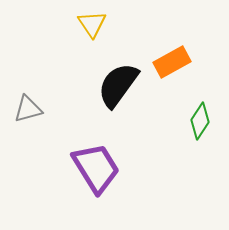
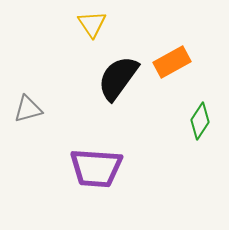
black semicircle: moved 7 px up
purple trapezoid: rotated 126 degrees clockwise
